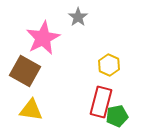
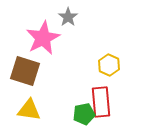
gray star: moved 10 px left
brown square: rotated 12 degrees counterclockwise
red rectangle: rotated 20 degrees counterclockwise
yellow triangle: moved 2 px left
green pentagon: moved 33 px left, 2 px up
